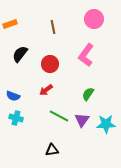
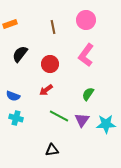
pink circle: moved 8 px left, 1 px down
